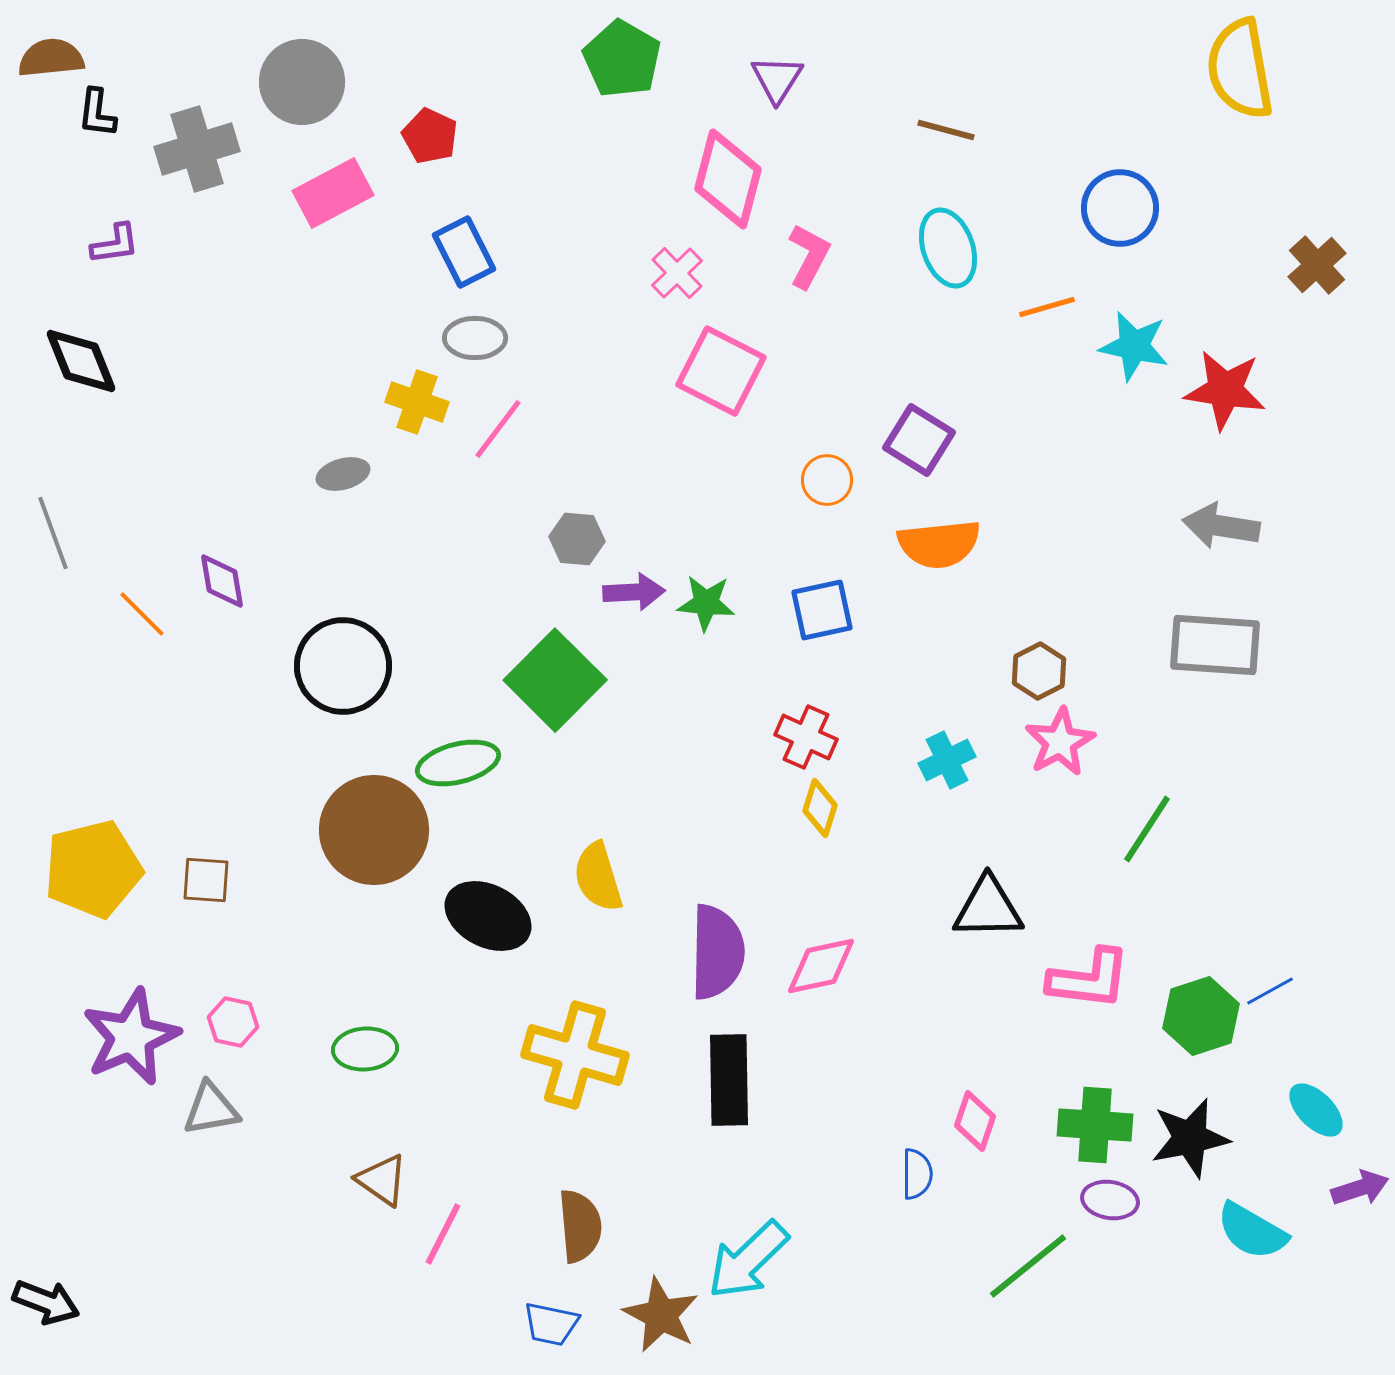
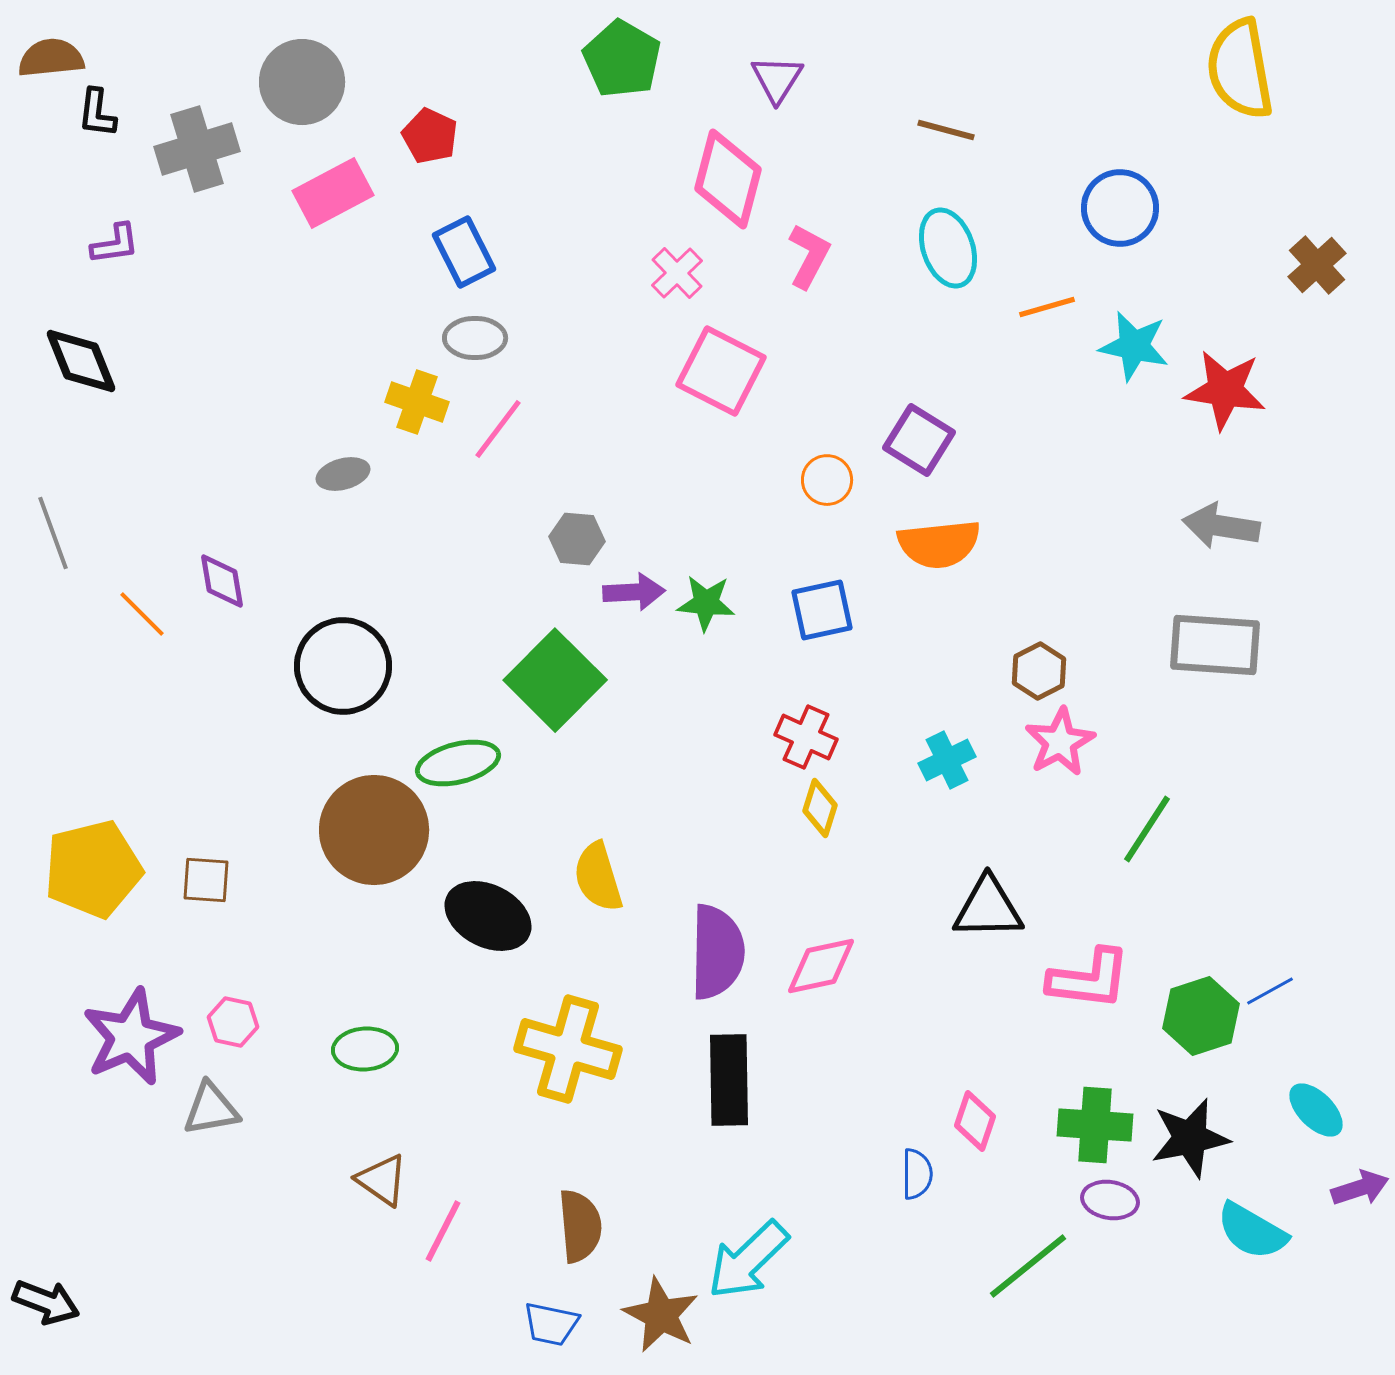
yellow cross at (575, 1055): moved 7 px left, 6 px up
pink line at (443, 1234): moved 3 px up
